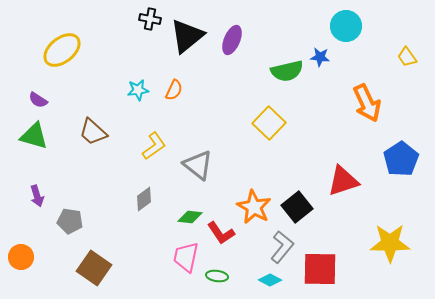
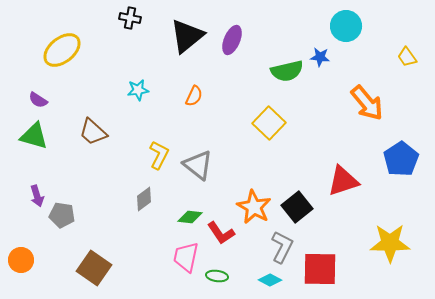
black cross: moved 20 px left, 1 px up
orange semicircle: moved 20 px right, 6 px down
orange arrow: rotated 15 degrees counterclockwise
yellow L-shape: moved 5 px right, 9 px down; rotated 28 degrees counterclockwise
gray pentagon: moved 8 px left, 6 px up
gray L-shape: rotated 12 degrees counterclockwise
orange circle: moved 3 px down
